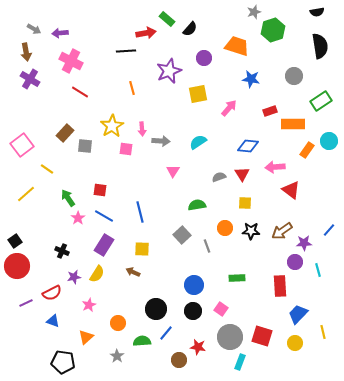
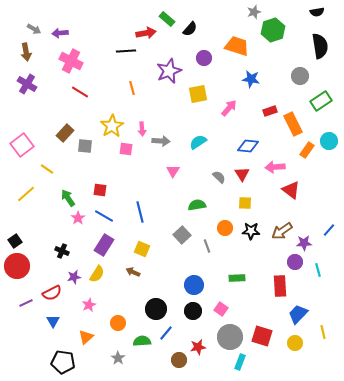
gray circle at (294, 76): moved 6 px right
purple cross at (30, 79): moved 3 px left, 5 px down
orange rectangle at (293, 124): rotated 65 degrees clockwise
gray semicircle at (219, 177): rotated 64 degrees clockwise
yellow square at (142, 249): rotated 21 degrees clockwise
blue triangle at (53, 321): rotated 40 degrees clockwise
red star at (198, 347): rotated 21 degrees counterclockwise
gray star at (117, 356): moved 1 px right, 2 px down
